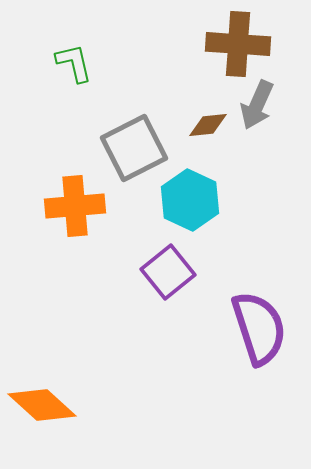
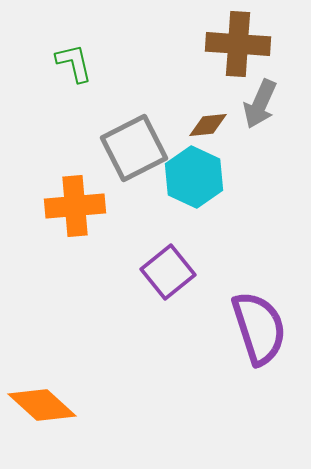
gray arrow: moved 3 px right, 1 px up
cyan hexagon: moved 4 px right, 23 px up
